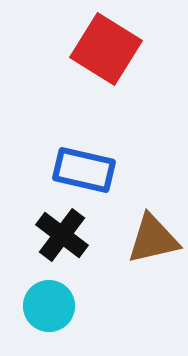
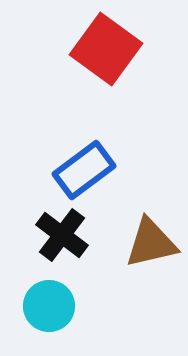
red square: rotated 4 degrees clockwise
blue rectangle: rotated 50 degrees counterclockwise
brown triangle: moved 2 px left, 4 px down
